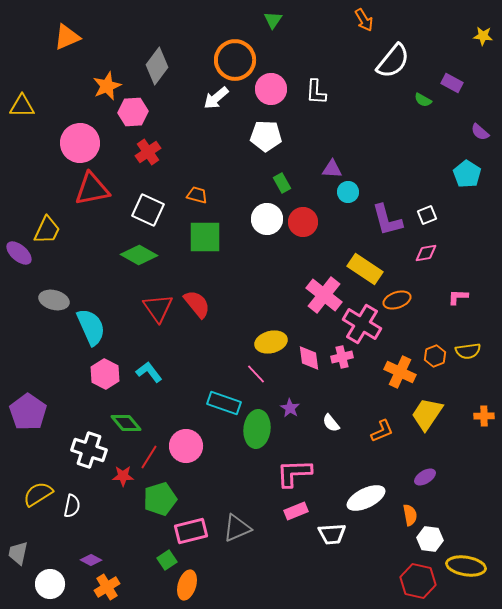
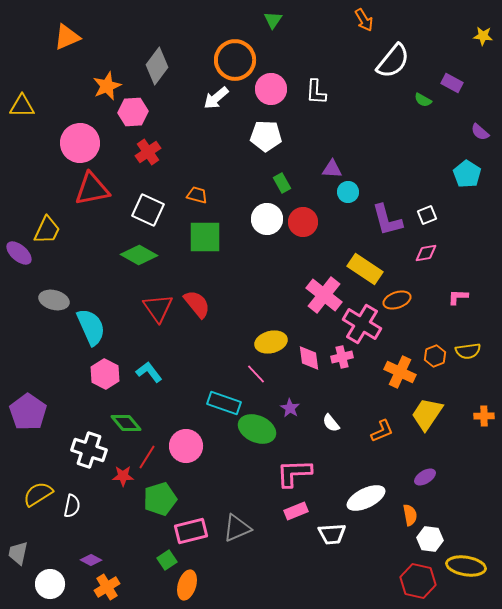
green ellipse at (257, 429): rotated 72 degrees counterclockwise
red line at (149, 457): moved 2 px left
